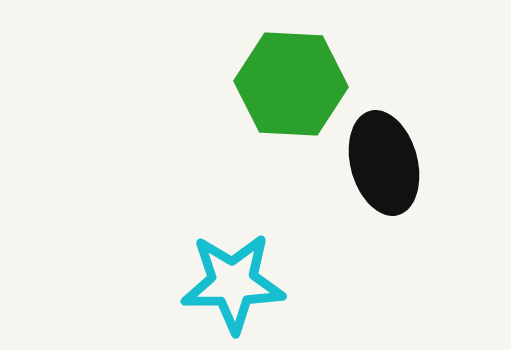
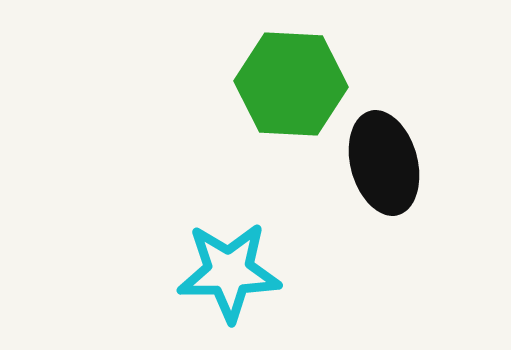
cyan star: moved 4 px left, 11 px up
